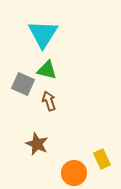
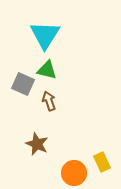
cyan triangle: moved 2 px right, 1 px down
yellow rectangle: moved 3 px down
